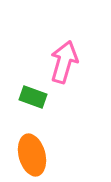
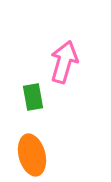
green rectangle: rotated 60 degrees clockwise
